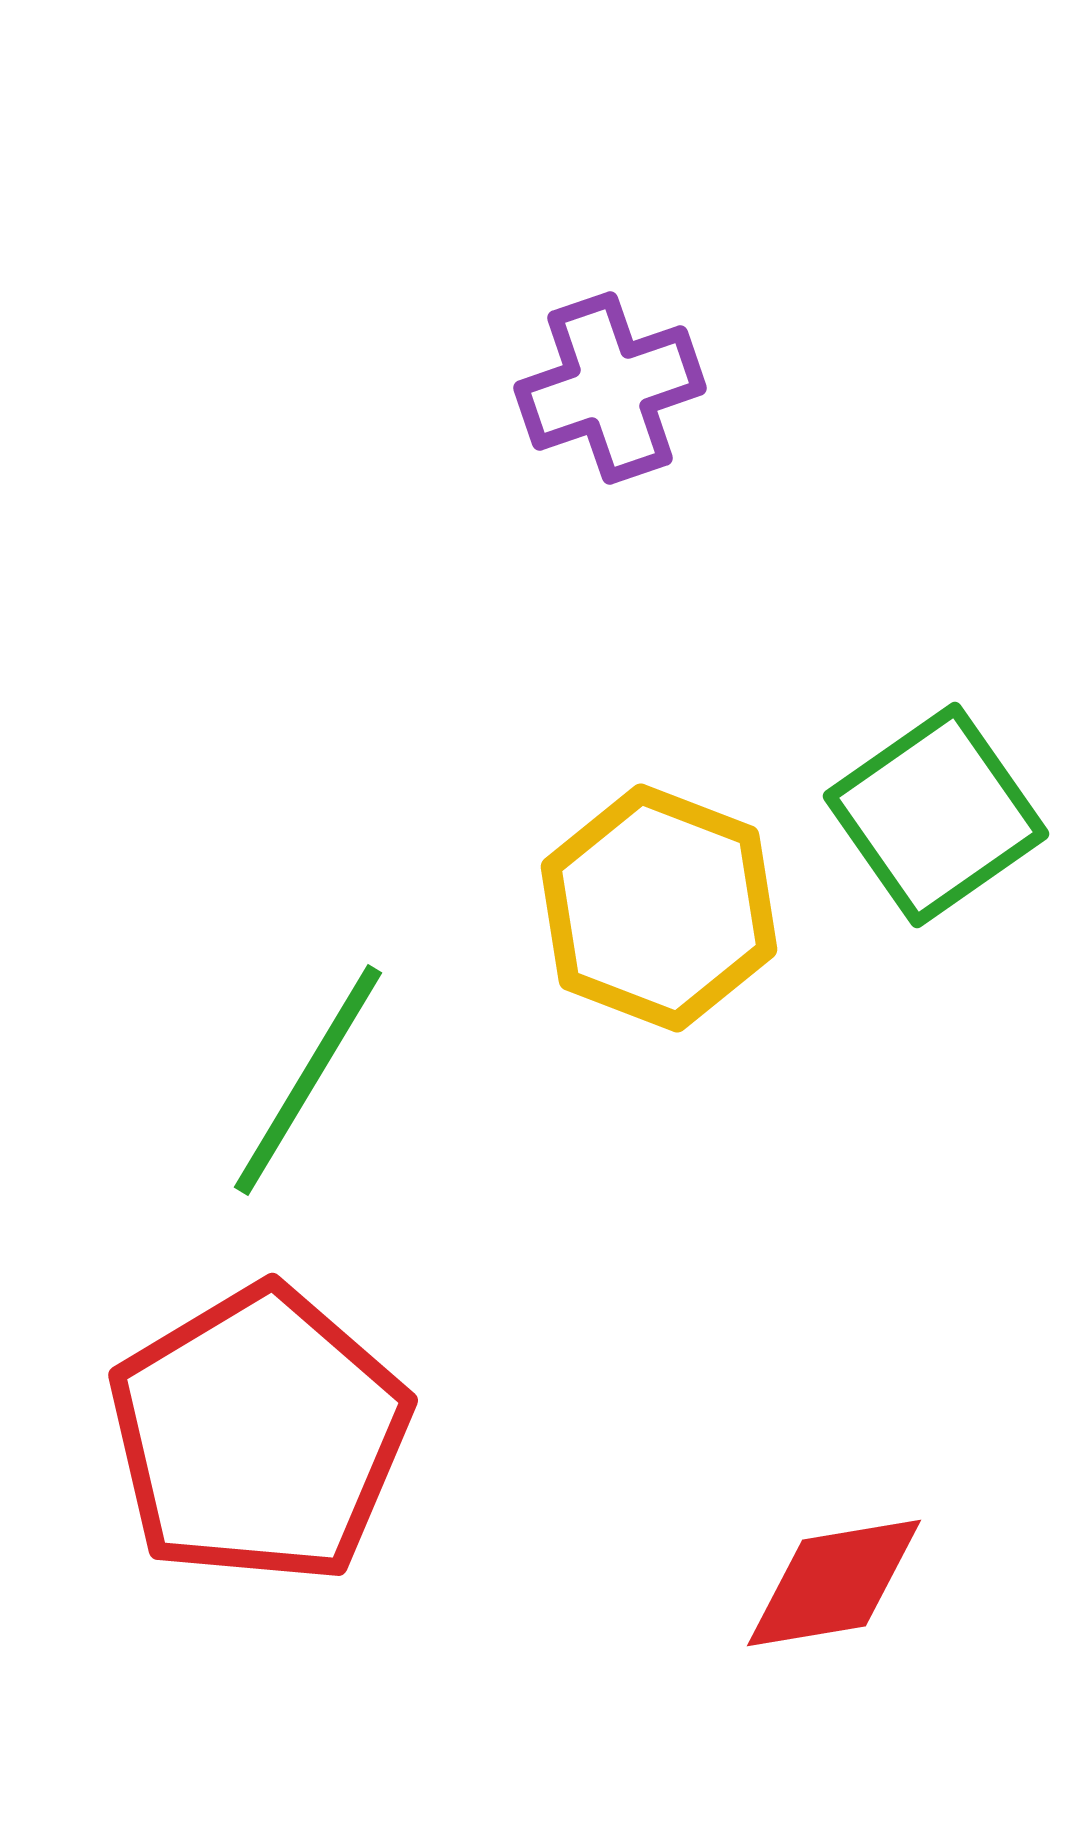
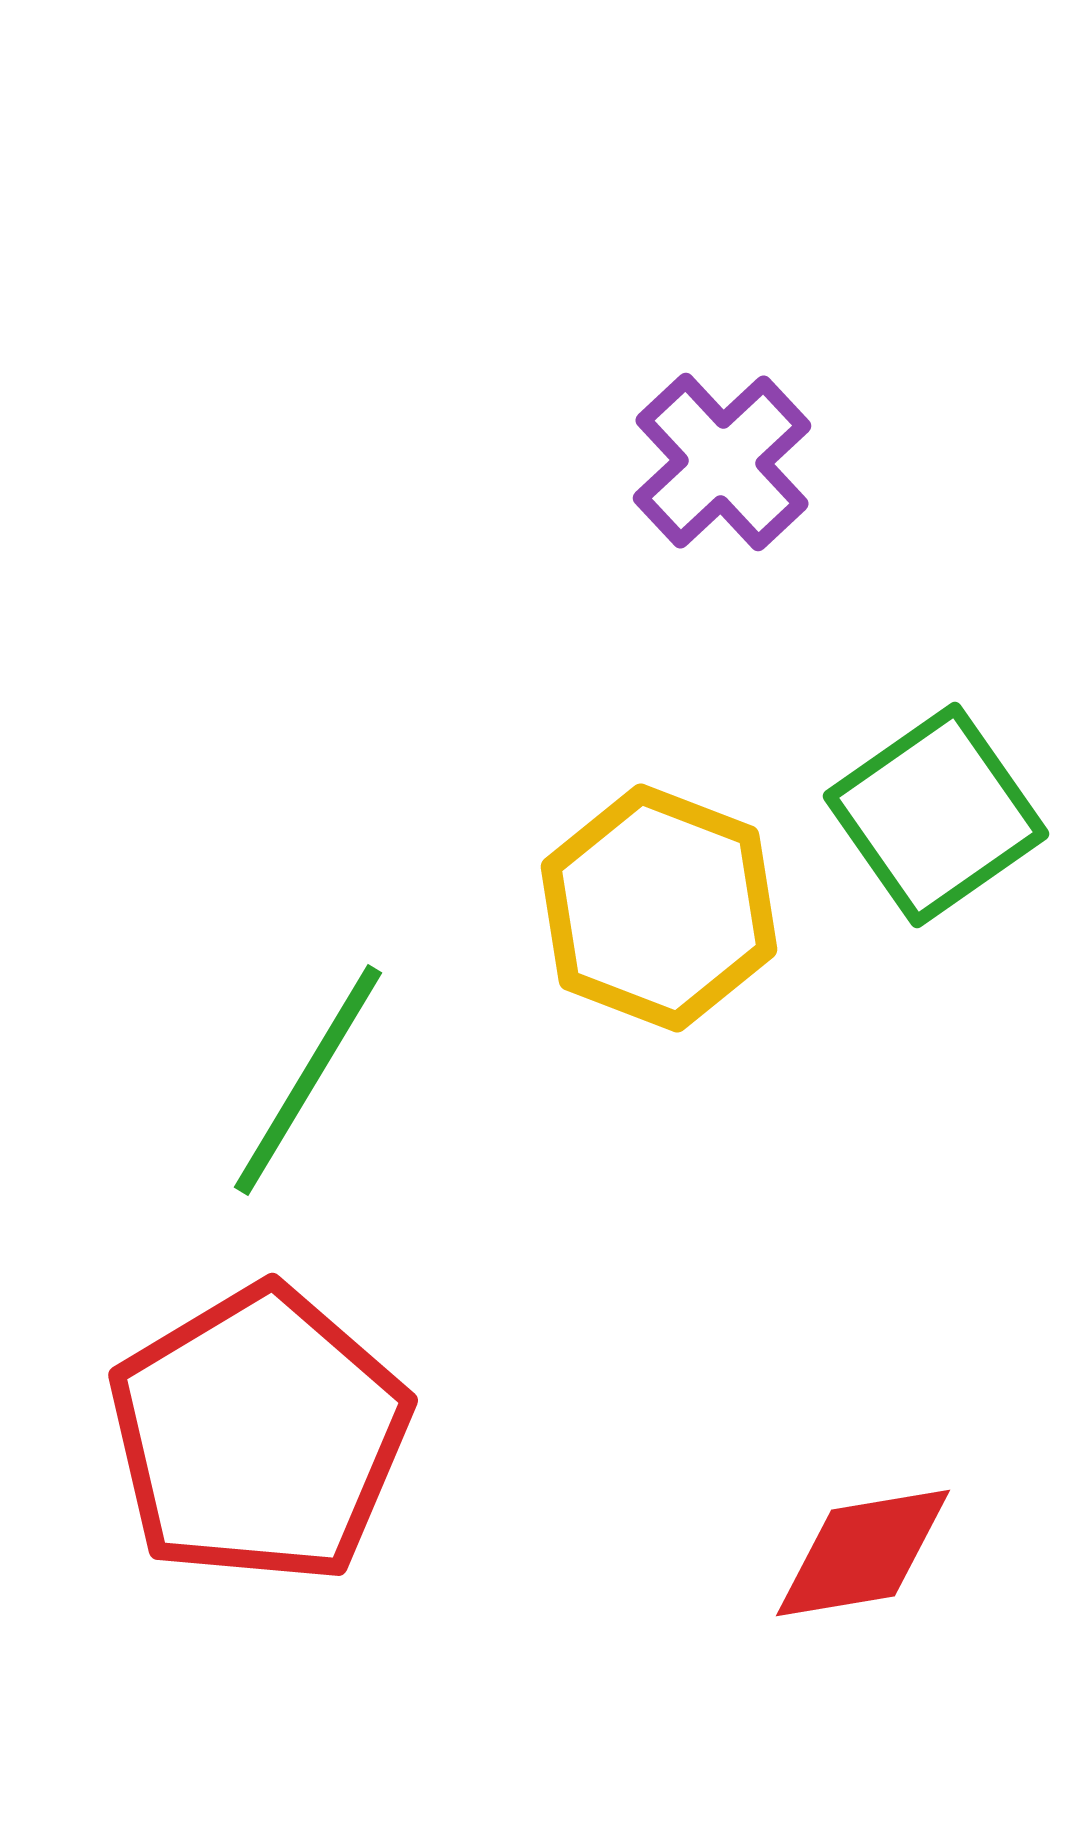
purple cross: moved 112 px right, 74 px down; rotated 24 degrees counterclockwise
red diamond: moved 29 px right, 30 px up
